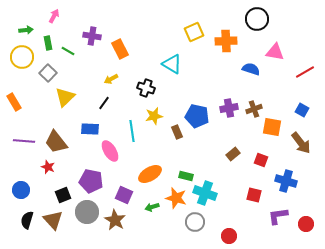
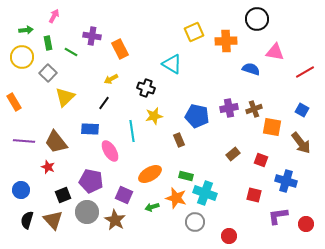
green line at (68, 51): moved 3 px right, 1 px down
brown rectangle at (177, 132): moved 2 px right, 8 px down
